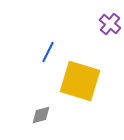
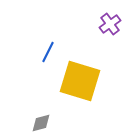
purple cross: rotated 15 degrees clockwise
gray diamond: moved 8 px down
